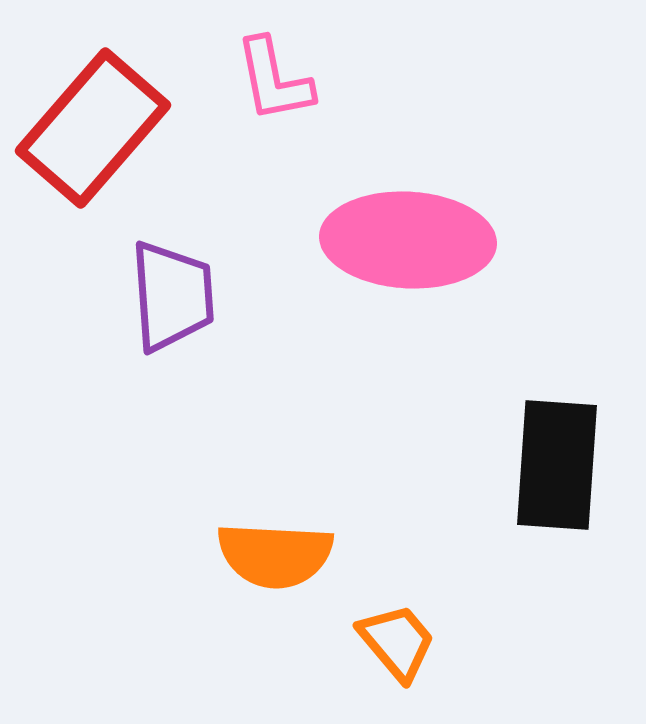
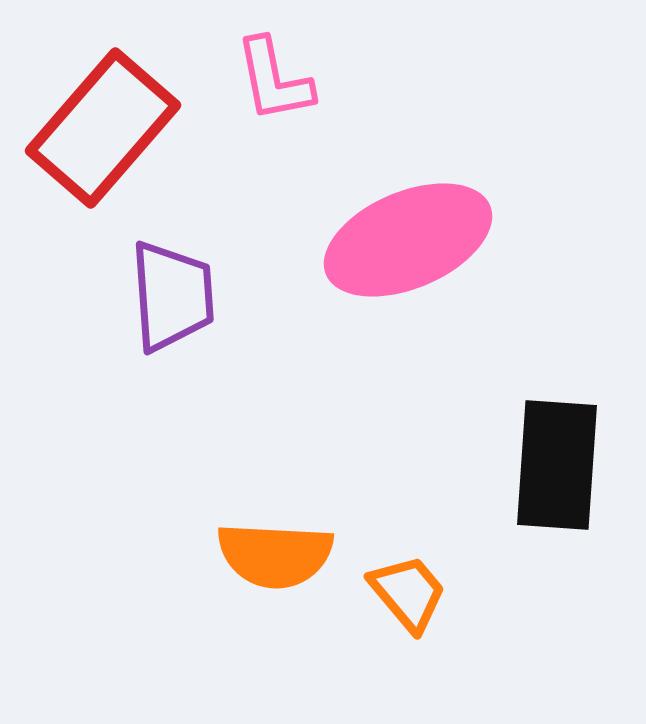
red rectangle: moved 10 px right
pink ellipse: rotated 26 degrees counterclockwise
orange trapezoid: moved 11 px right, 49 px up
